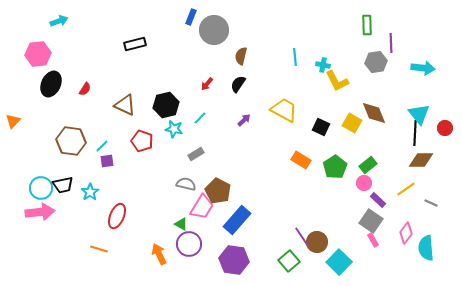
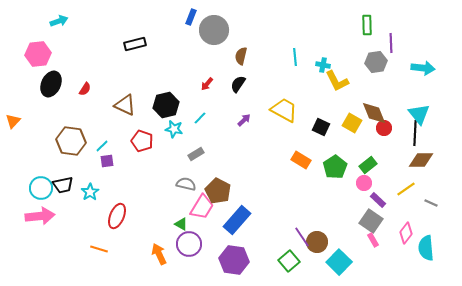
red circle at (445, 128): moved 61 px left
pink arrow at (40, 212): moved 4 px down
